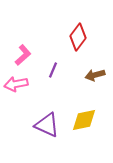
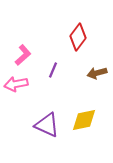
brown arrow: moved 2 px right, 2 px up
